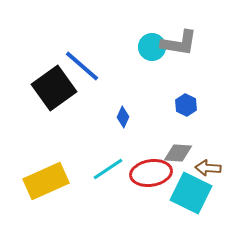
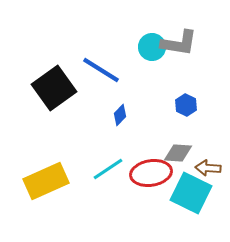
blue line: moved 19 px right, 4 px down; rotated 9 degrees counterclockwise
blue diamond: moved 3 px left, 2 px up; rotated 20 degrees clockwise
